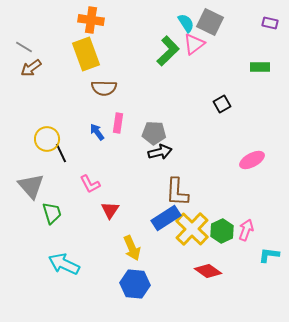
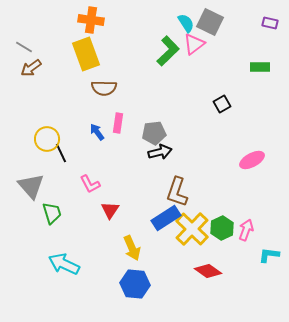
gray pentagon: rotated 10 degrees counterclockwise
brown L-shape: rotated 16 degrees clockwise
green hexagon: moved 3 px up
